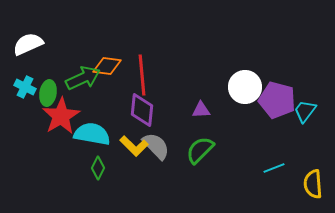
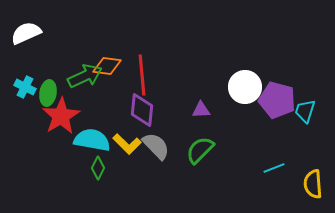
white semicircle: moved 2 px left, 11 px up
green arrow: moved 2 px right, 2 px up
cyan trapezoid: rotated 20 degrees counterclockwise
cyan semicircle: moved 6 px down
yellow L-shape: moved 7 px left, 2 px up
